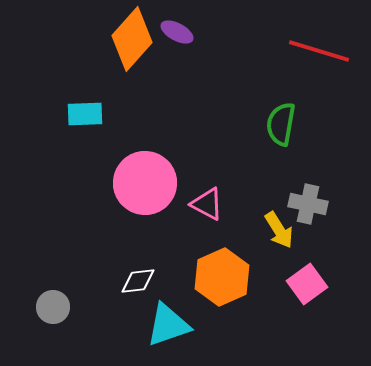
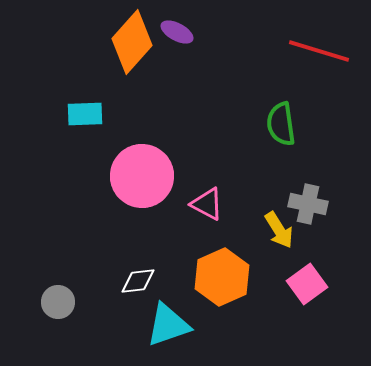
orange diamond: moved 3 px down
green semicircle: rotated 18 degrees counterclockwise
pink circle: moved 3 px left, 7 px up
gray circle: moved 5 px right, 5 px up
